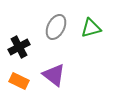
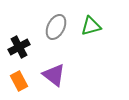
green triangle: moved 2 px up
orange rectangle: rotated 36 degrees clockwise
